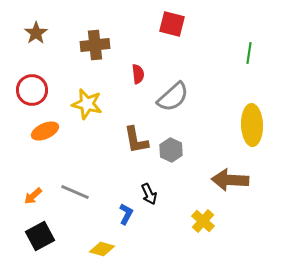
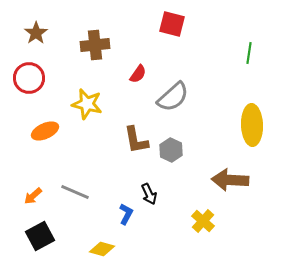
red semicircle: rotated 42 degrees clockwise
red circle: moved 3 px left, 12 px up
